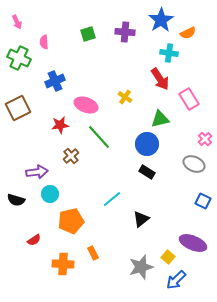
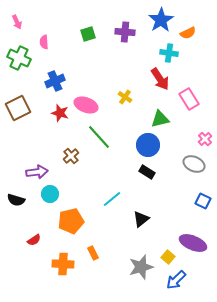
red star: moved 12 px up; rotated 24 degrees clockwise
blue circle: moved 1 px right, 1 px down
